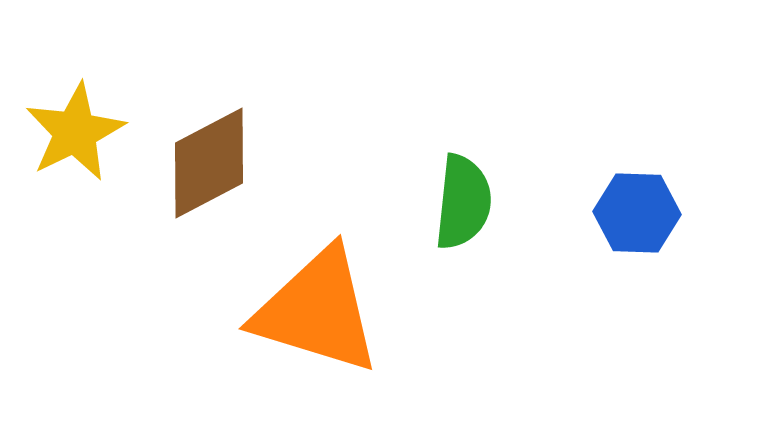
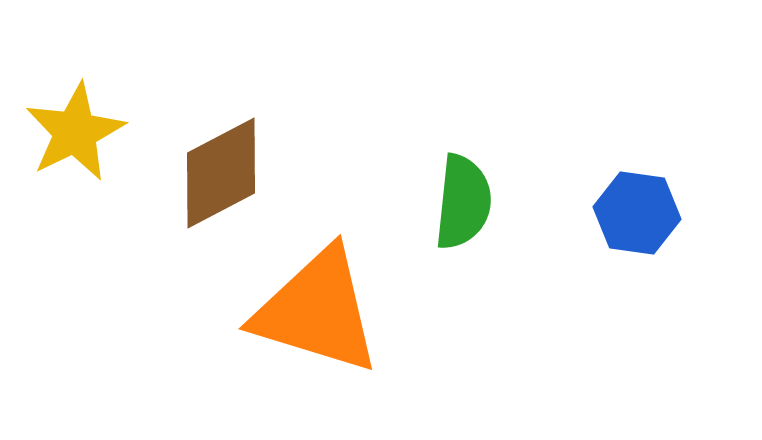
brown diamond: moved 12 px right, 10 px down
blue hexagon: rotated 6 degrees clockwise
